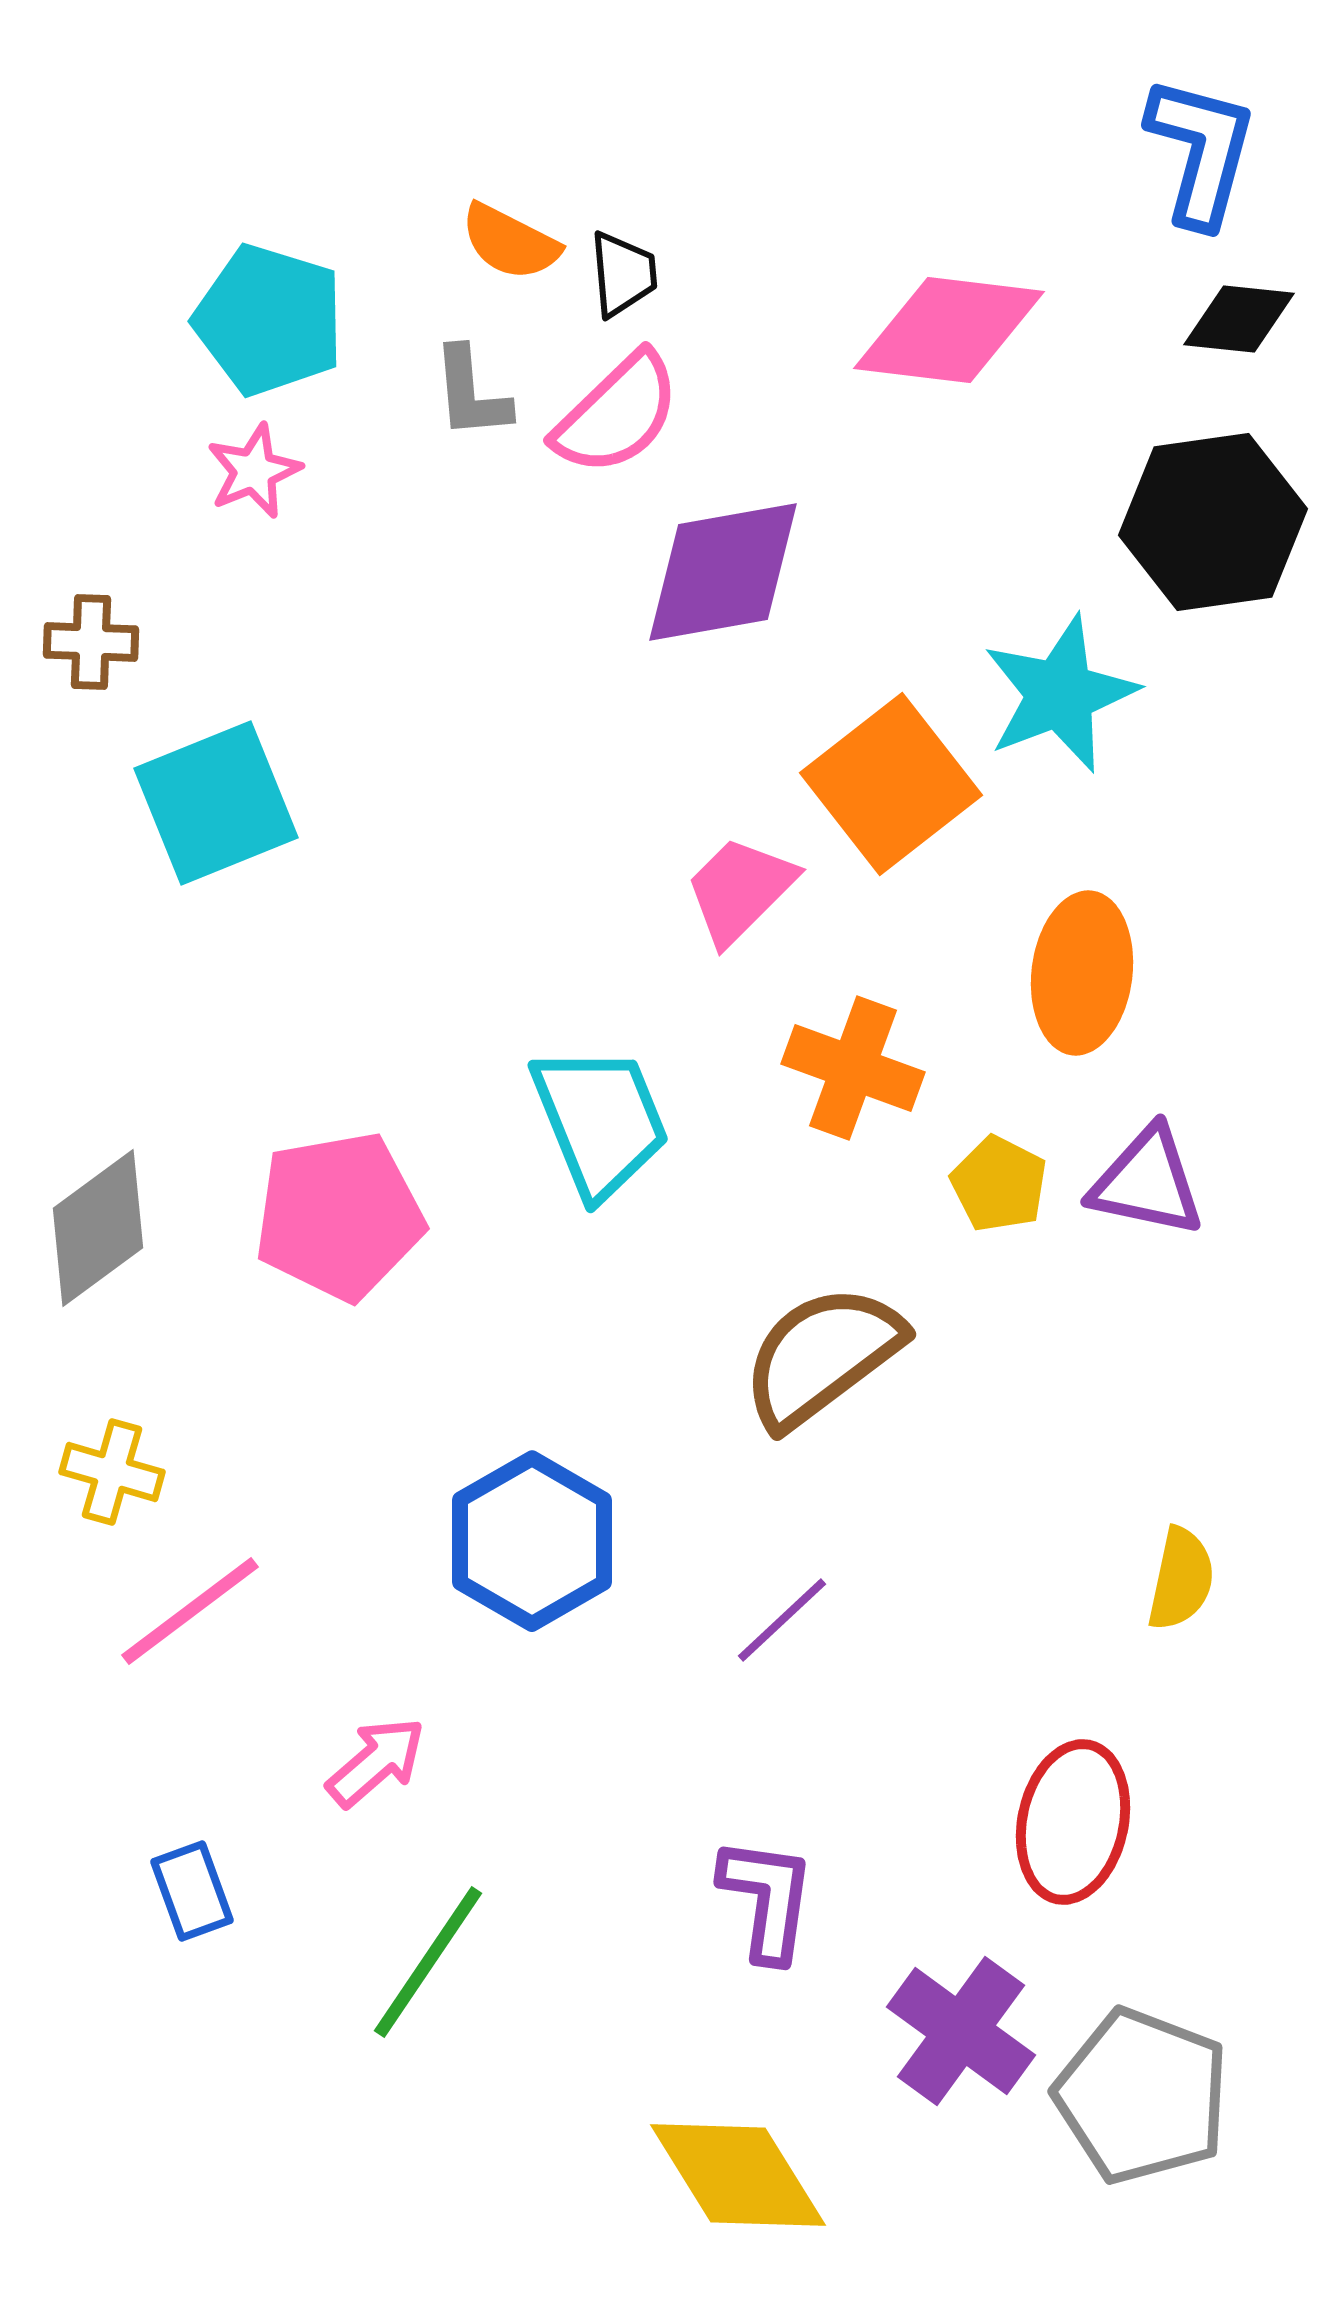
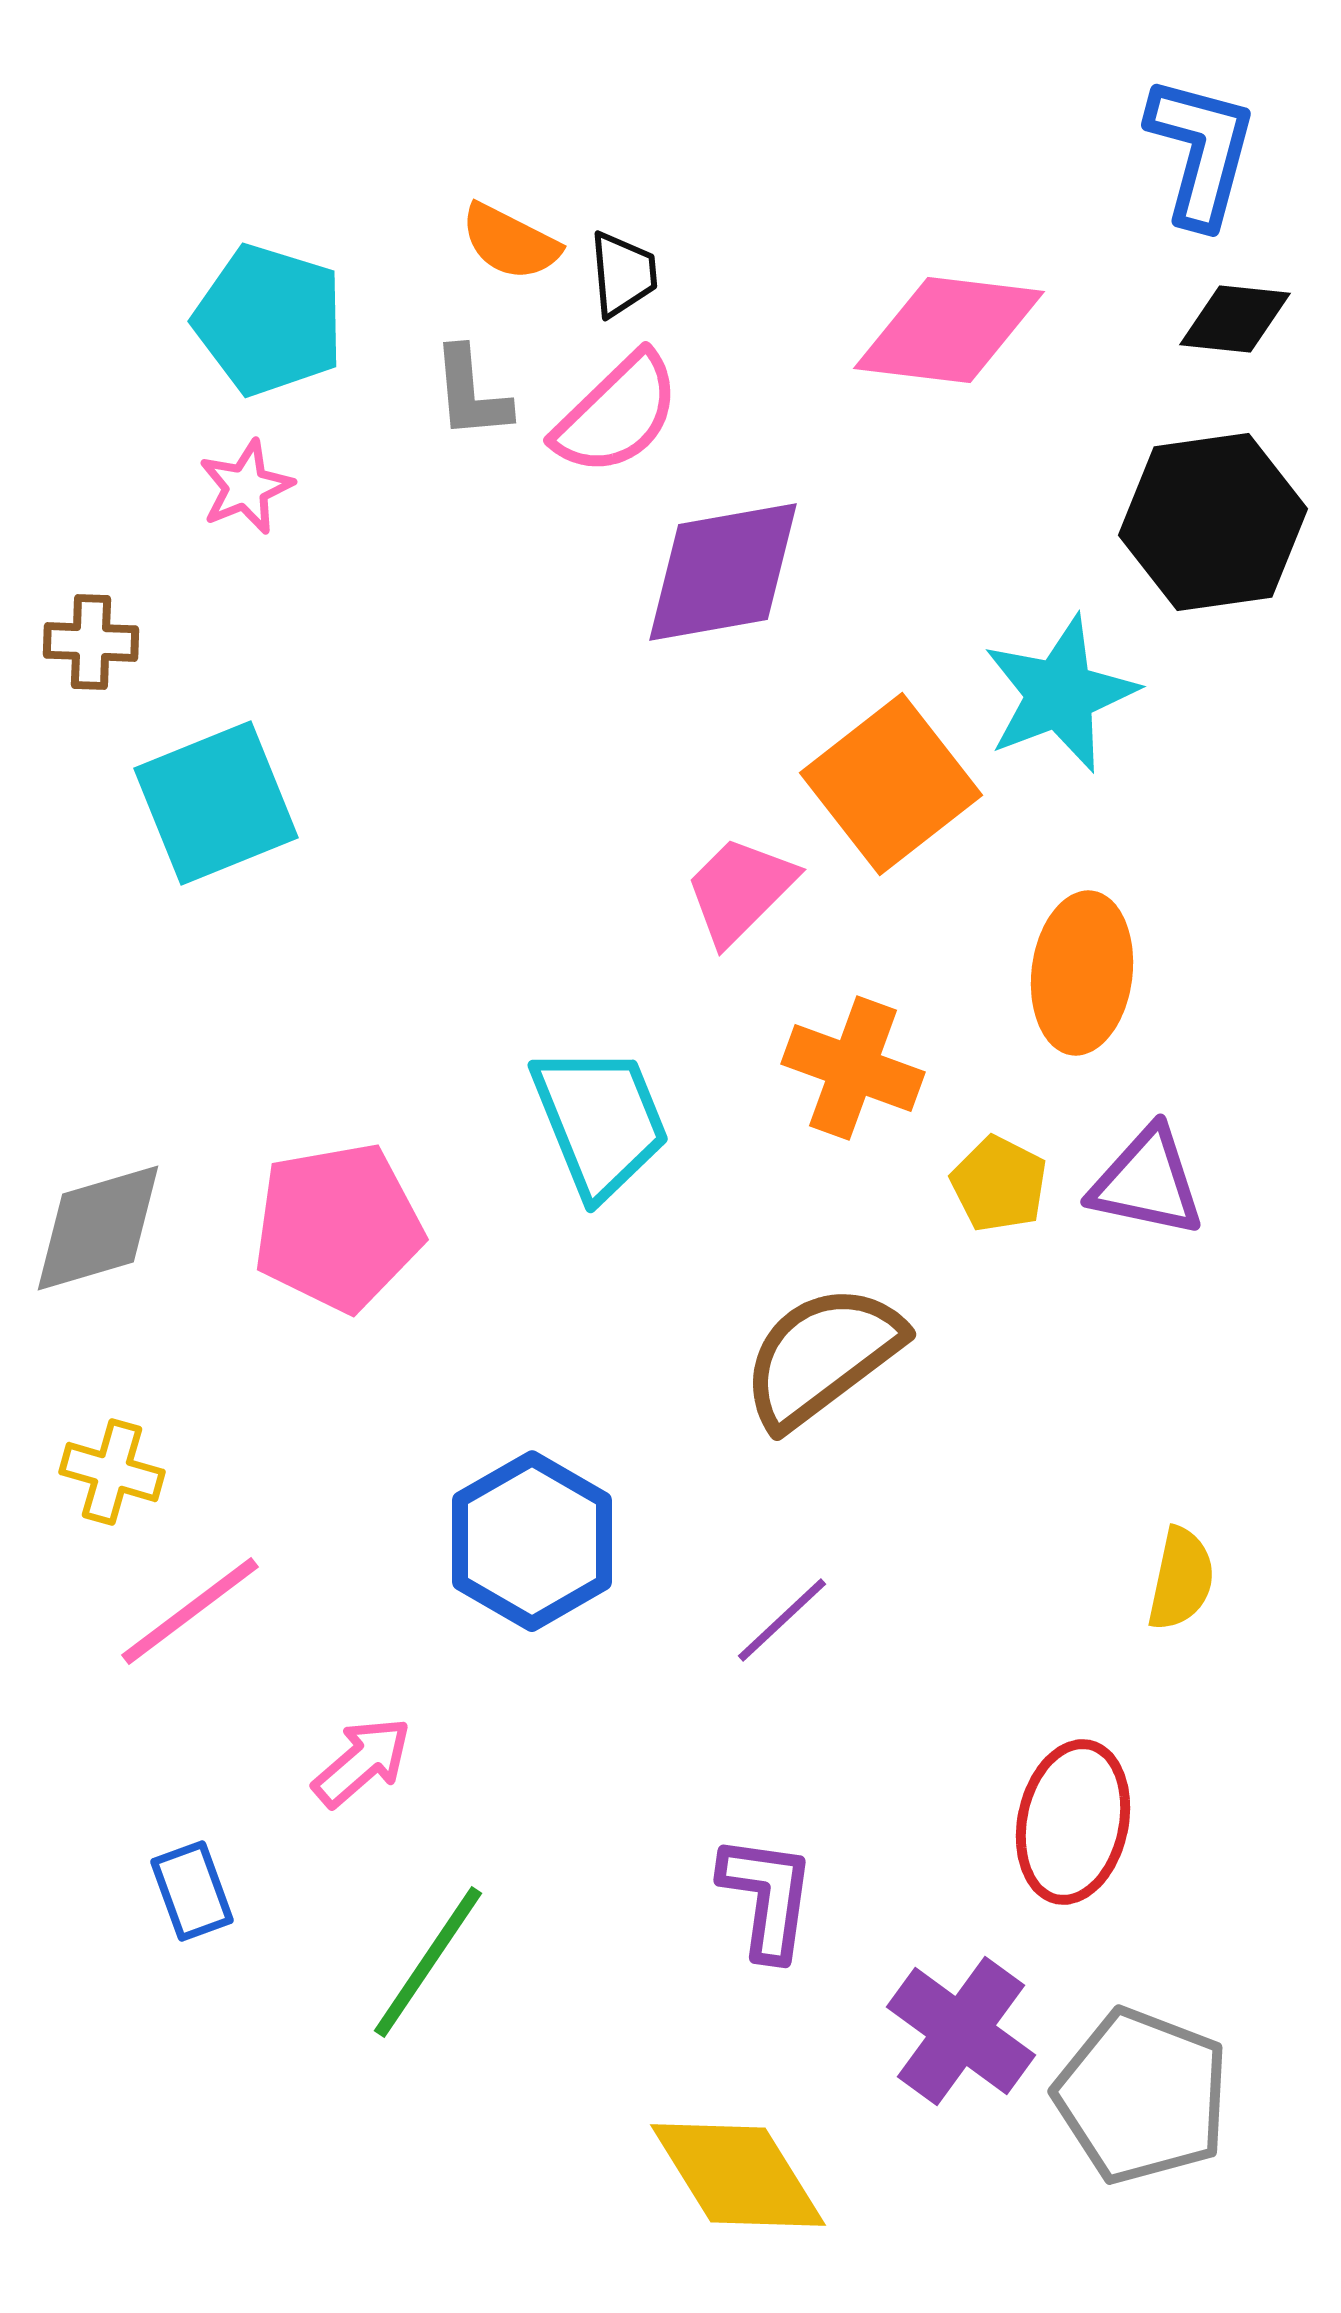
black diamond: moved 4 px left
pink star: moved 8 px left, 16 px down
pink pentagon: moved 1 px left, 11 px down
gray diamond: rotated 20 degrees clockwise
pink arrow: moved 14 px left
purple L-shape: moved 2 px up
